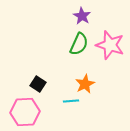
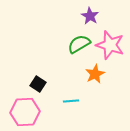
purple star: moved 8 px right
green semicircle: rotated 145 degrees counterclockwise
orange star: moved 10 px right, 10 px up
